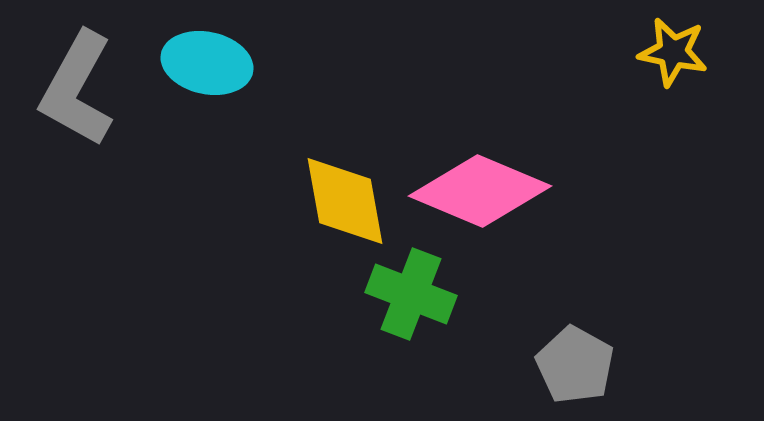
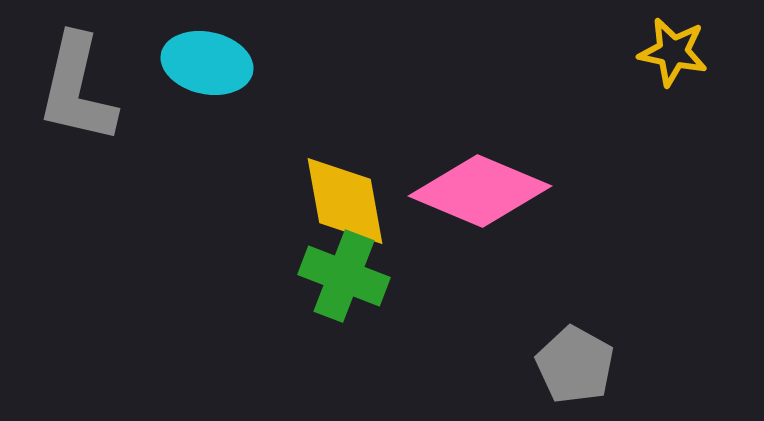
gray L-shape: rotated 16 degrees counterclockwise
green cross: moved 67 px left, 18 px up
